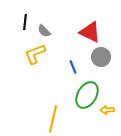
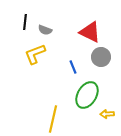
gray semicircle: moved 1 px right, 1 px up; rotated 24 degrees counterclockwise
yellow arrow: moved 4 px down
